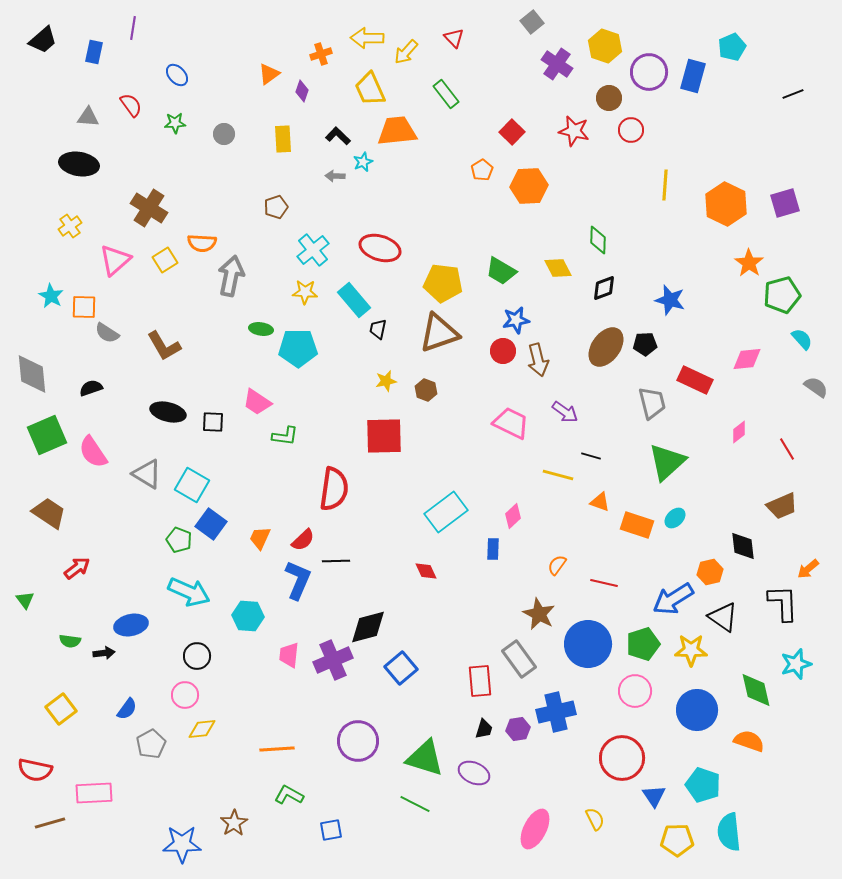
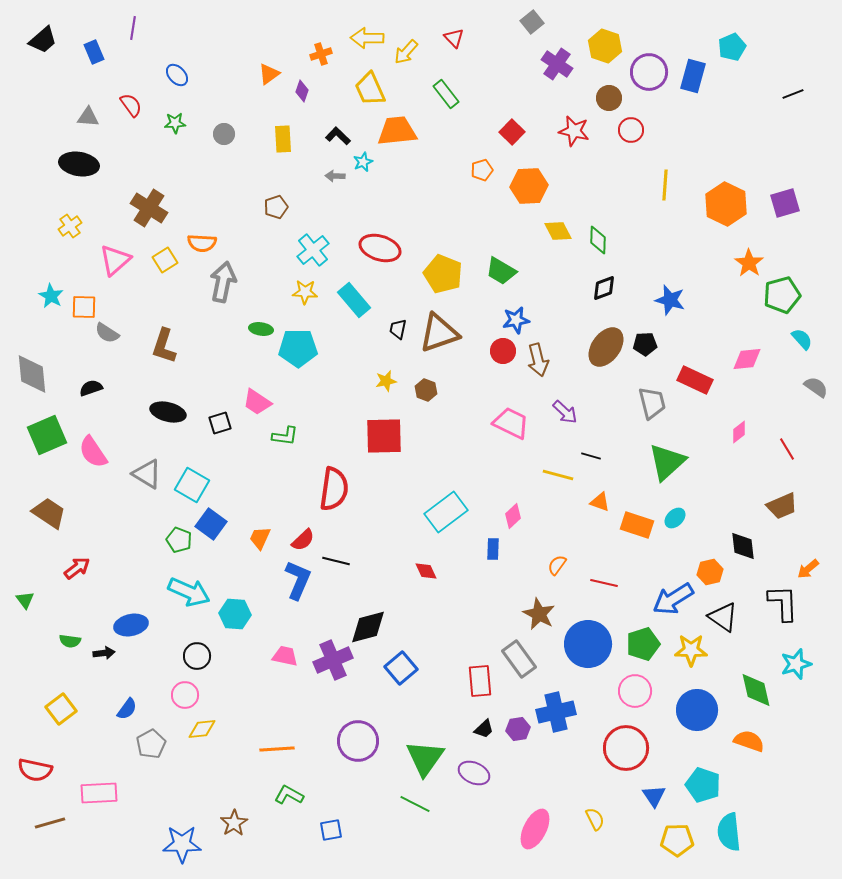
blue rectangle at (94, 52): rotated 35 degrees counterclockwise
orange pentagon at (482, 170): rotated 15 degrees clockwise
yellow diamond at (558, 268): moved 37 px up
gray arrow at (231, 276): moved 8 px left, 6 px down
yellow pentagon at (443, 283): moved 9 px up; rotated 15 degrees clockwise
black trapezoid at (378, 329): moved 20 px right
brown L-shape at (164, 346): rotated 48 degrees clockwise
purple arrow at (565, 412): rotated 8 degrees clockwise
black square at (213, 422): moved 7 px right, 1 px down; rotated 20 degrees counterclockwise
black line at (336, 561): rotated 16 degrees clockwise
cyan hexagon at (248, 616): moved 13 px left, 2 px up
pink trapezoid at (289, 655): moved 4 px left, 1 px down; rotated 96 degrees clockwise
black trapezoid at (484, 729): rotated 30 degrees clockwise
green triangle at (425, 758): rotated 48 degrees clockwise
red circle at (622, 758): moved 4 px right, 10 px up
pink rectangle at (94, 793): moved 5 px right
